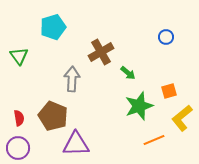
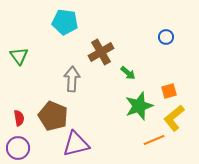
cyan pentagon: moved 12 px right, 5 px up; rotated 25 degrees clockwise
yellow L-shape: moved 8 px left
purple triangle: rotated 12 degrees counterclockwise
